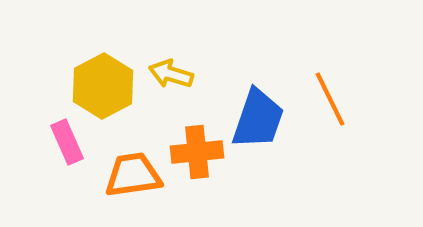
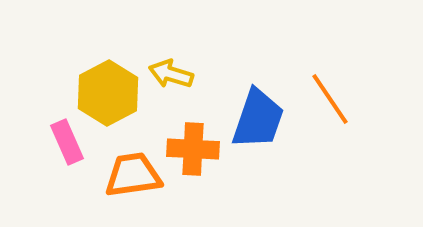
yellow hexagon: moved 5 px right, 7 px down
orange line: rotated 8 degrees counterclockwise
orange cross: moved 4 px left, 3 px up; rotated 9 degrees clockwise
